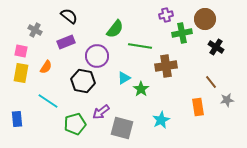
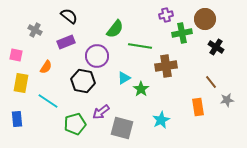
pink square: moved 5 px left, 4 px down
yellow rectangle: moved 10 px down
